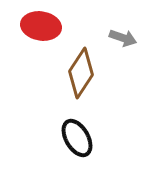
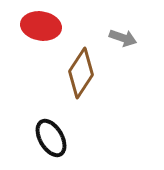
black ellipse: moved 26 px left
